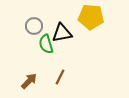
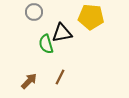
gray circle: moved 14 px up
